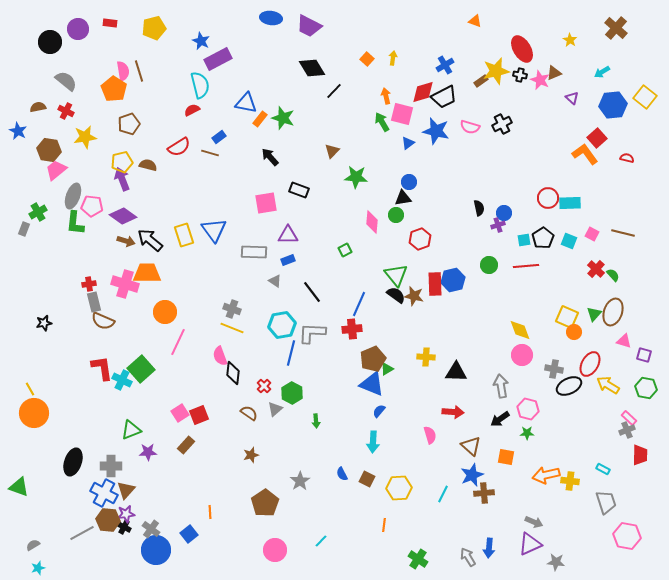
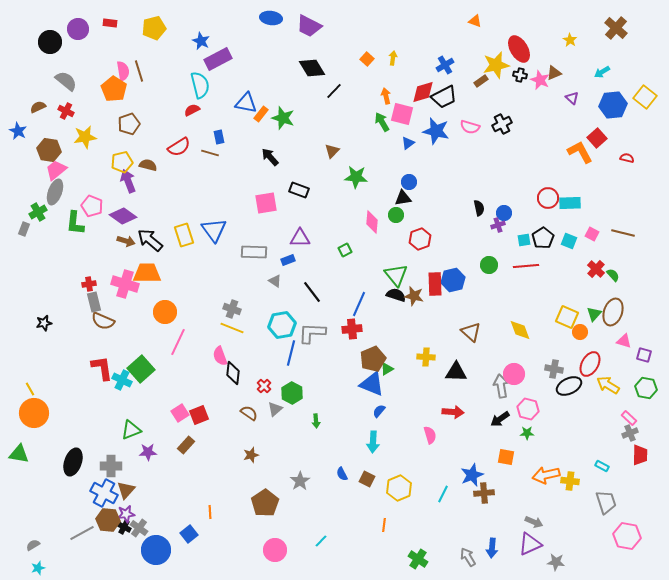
red ellipse at (522, 49): moved 3 px left
yellow star at (496, 71): moved 6 px up
brown semicircle at (38, 107): rotated 14 degrees counterclockwise
orange rectangle at (260, 119): moved 1 px right, 5 px up
blue rectangle at (219, 137): rotated 64 degrees counterclockwise
orange L-shape at (585, 154): moved 5 px left, 2 px up; rotated 8 degrees clockwise
purple arrow at (122, 179): moved 6 px right, 2 px down
gray ellipse at (73, 196): moved 18 px left, 4 px up
pink pentagon at (92, 206): rotated 15 degrees clockwise
purple triangle at (288, 235): moved 12 px right, 3 px down
black semicircle at (396, 295): rotated 18 degrees counterclockwise
orange circle at (574, 332): moved 6 px right
pink circle at (522, 355): moved 8 px left, 19 px down
gray cross at (627, 430): moved 3 px right, 3 px down
brown triangle at (471, 446): moved 114 px up
cyan rectangle at (603, 469): moved 1 px left, 3 px up
green triangle at (19, 487): moved 33 px up; rotated 10 degrees counterclockwise
yellow hexagon at (399, 488): rotated 20 degrees counterclockwise
gray cross at (151, 529): moved 12 px left, 1 px up
blue arrow at (489, 548): moved 3 px right
